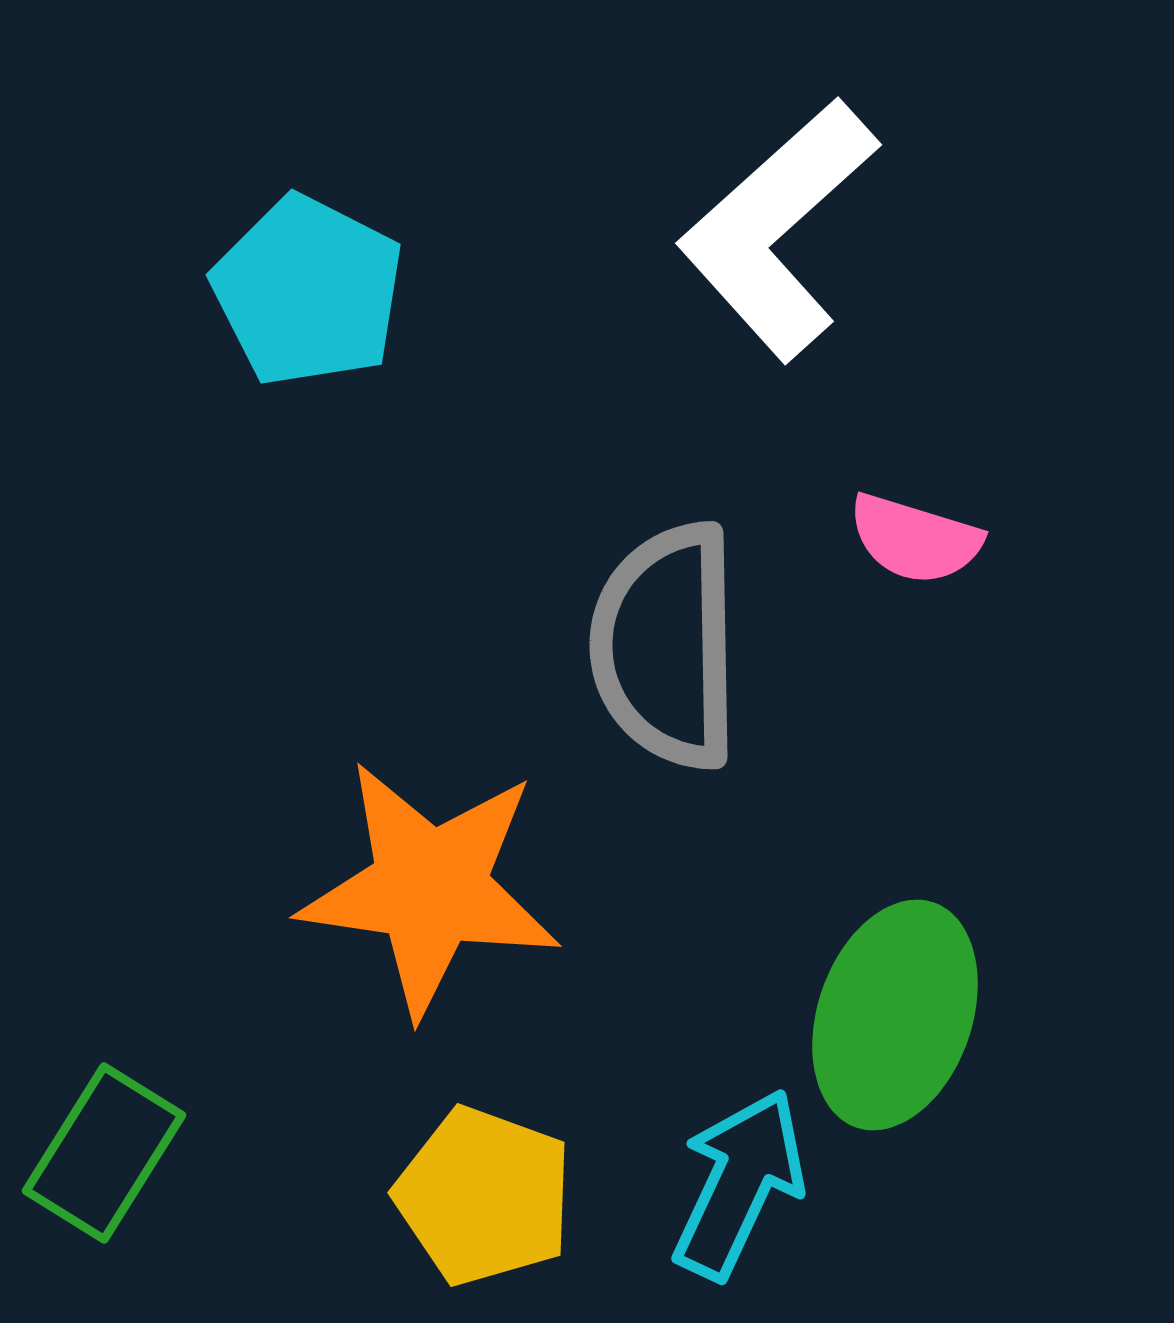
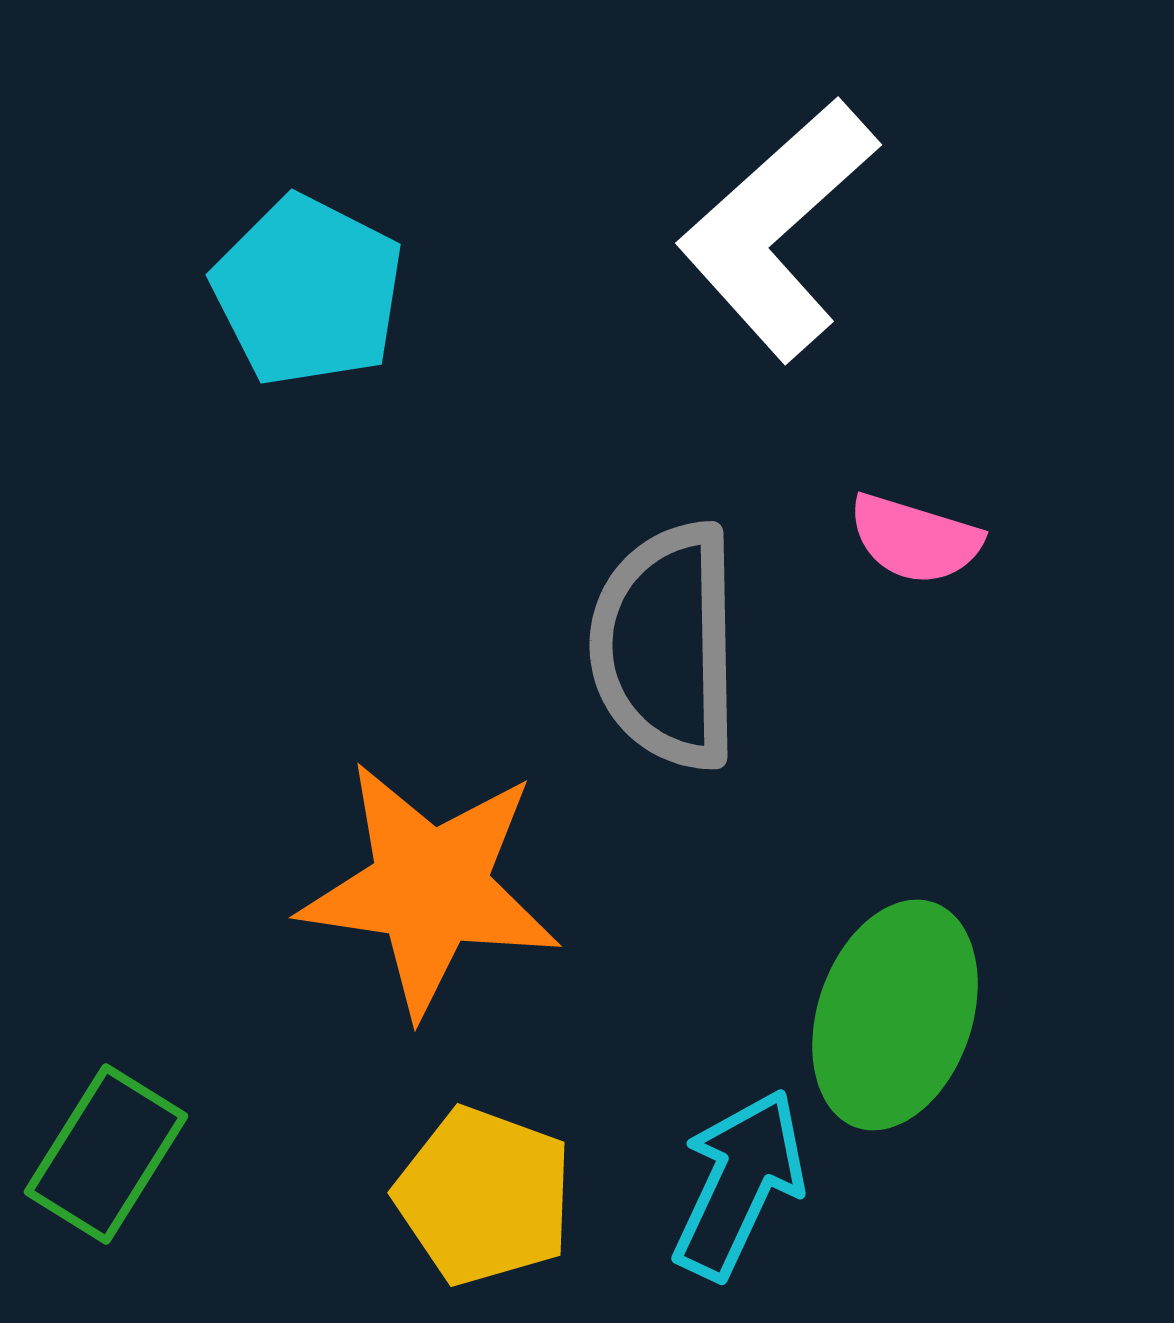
green rectangle: moved 2 px right, 1 px down
